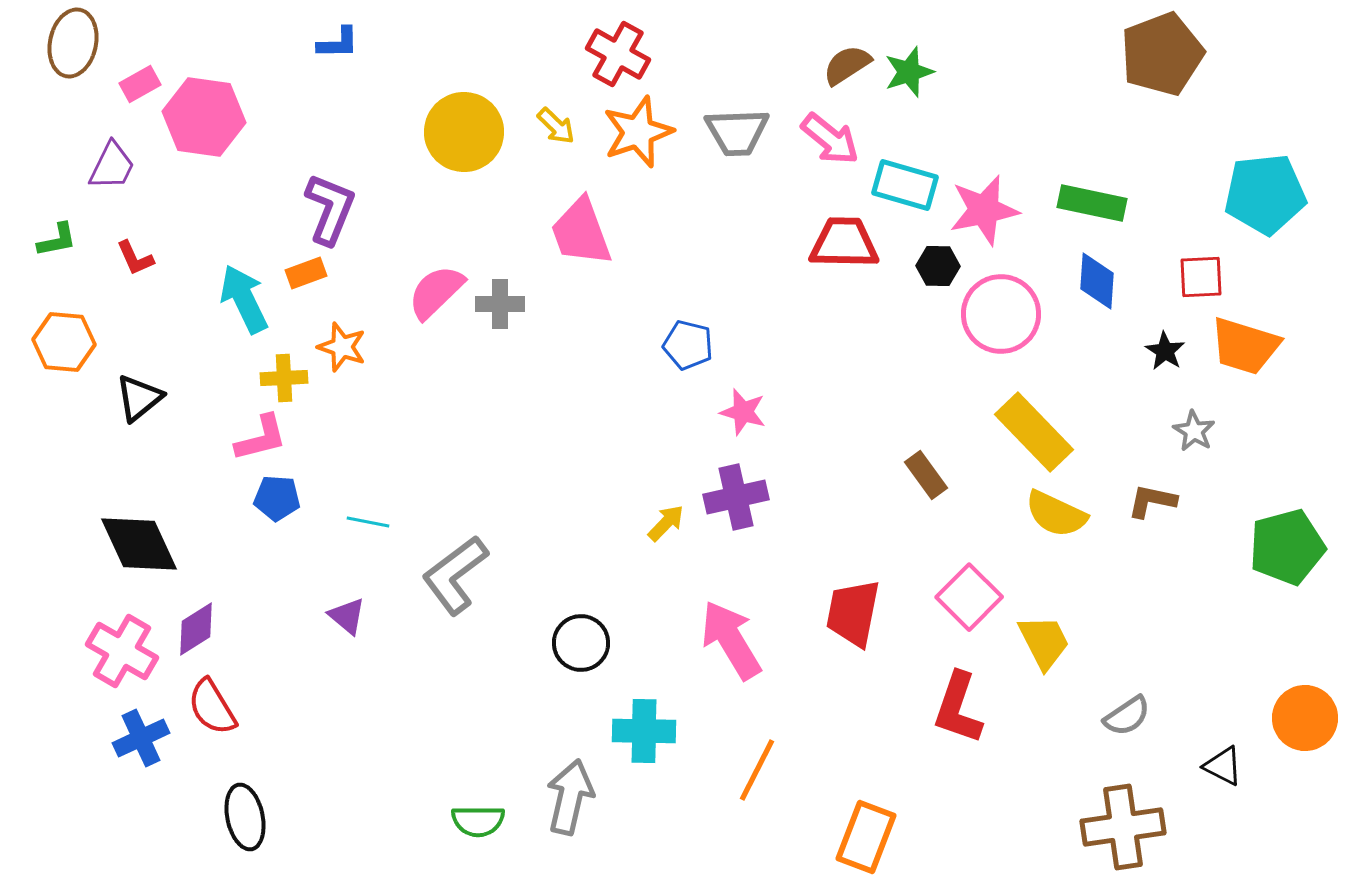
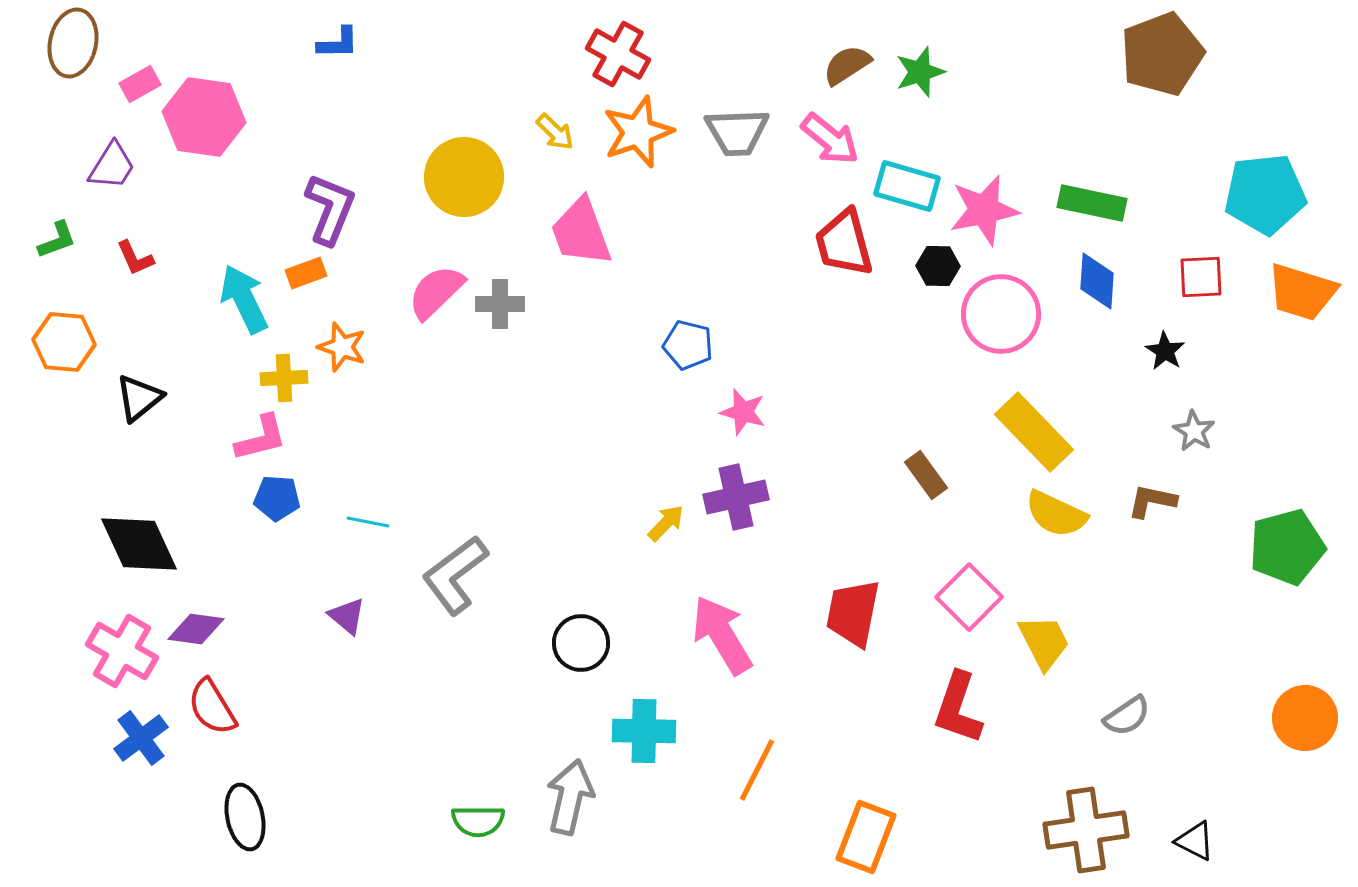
green star at (909, 72): moved 11 px right
yellow arrow at (556, 126): moved 1 px left, 6 px down
yellow circle at (464, 132): moved 45 px down
purple trapezoid at (112, 166): rotated 6 degrees clockwise
cyan rectangle at (905, 185): moved 2 px right, 1 px down
green L-shape at (57, 240): rotated 9 degrees counterclockwise
red trapezoid at (844, 243): rotated 106 degrees counterclockwise
orange trapezoid at (1245, 346): moved 57 px right, 54 px up
purple diamond at (196, 629): rotated 40 degrees clockwise
pink arrow at (731, 640): moved 9 px left, 5 px up
blue cross at (141, 738): rotated 12 degrees counterclockwise
black triangle at (1223, 766): moved 28 px left, 75 px down
brown cross at (1123, 827): moved 37 px left, 3 px down
